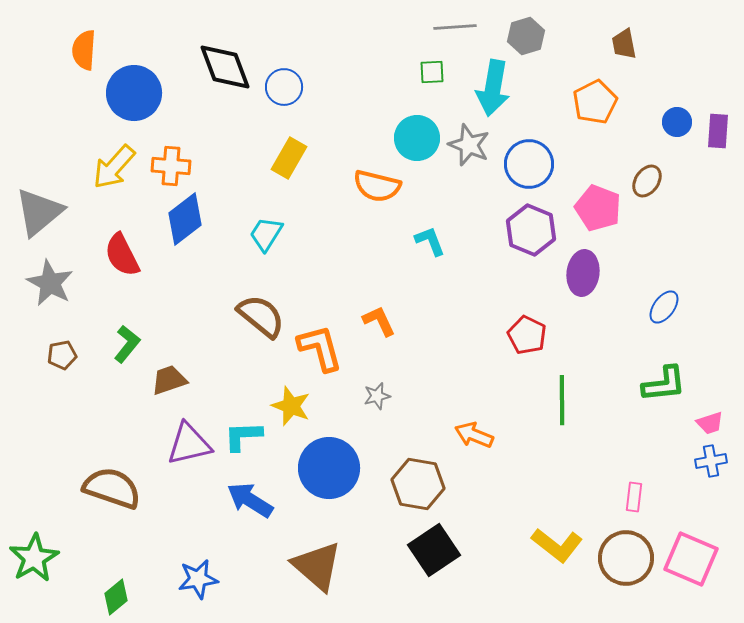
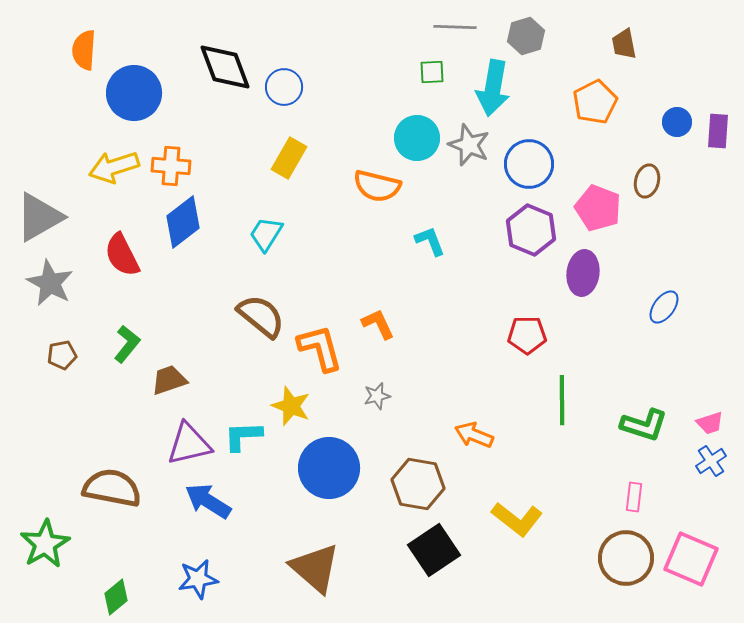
gray line at (455, 27): rotated 6 degrees clockwise
yellow arrow at (114, 167): rotated 30 degrees clockwise
brown ellipse at (647, 181): rotated 20 degrees counterclockwise
gray triangle at (39, 212): moved 5 px down; rotated 10 degrees clockwise
blue diamond at (185, 219): moved 2 px left, 3 px down
orange L-shape at (379, 321): moved 1 px left, 3 px down
red pentagon at (527, 335): rotated 27 degrees counterclockwise
green L-shape at (664, 384): moved 20 px left, 41 px down; rotated 24 degrees clockwise
blue cross at (711, 461): rotated 24 degrees counterclockwise
brown semicircle at (112, 488): rotated 8 degrees counterclockwise
blue arrow at (250, 500): moved 42 px left, 1 px down
yellow L-shape at (557, 545): moved 40 px left, 26 px up
green star at (34, 558): moved 11 px right, 14 px up
brown triangle at (317, 566): moved 2 px left, 2 px down
